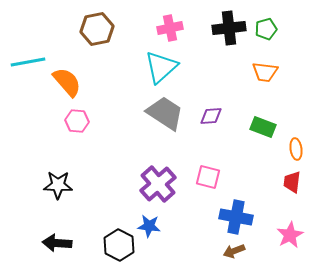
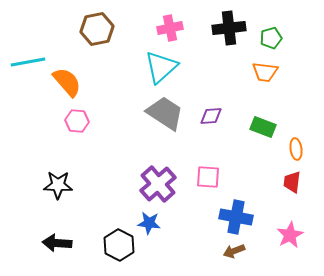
green pentagon: moved 5 px right, 9 px down
pink square: rotated 10 degrees counterclockwise
blue star: moved 3 px up
